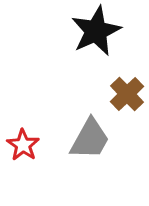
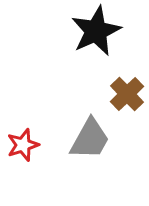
red star: rotated 20 degrees clockwise
